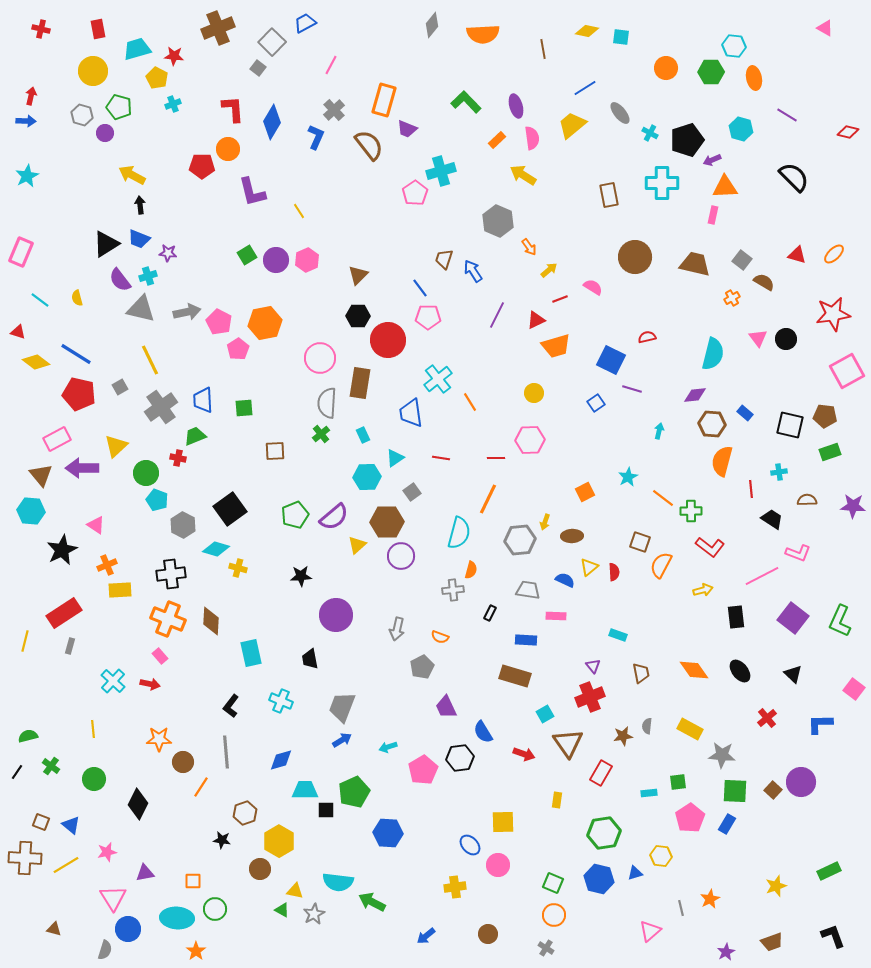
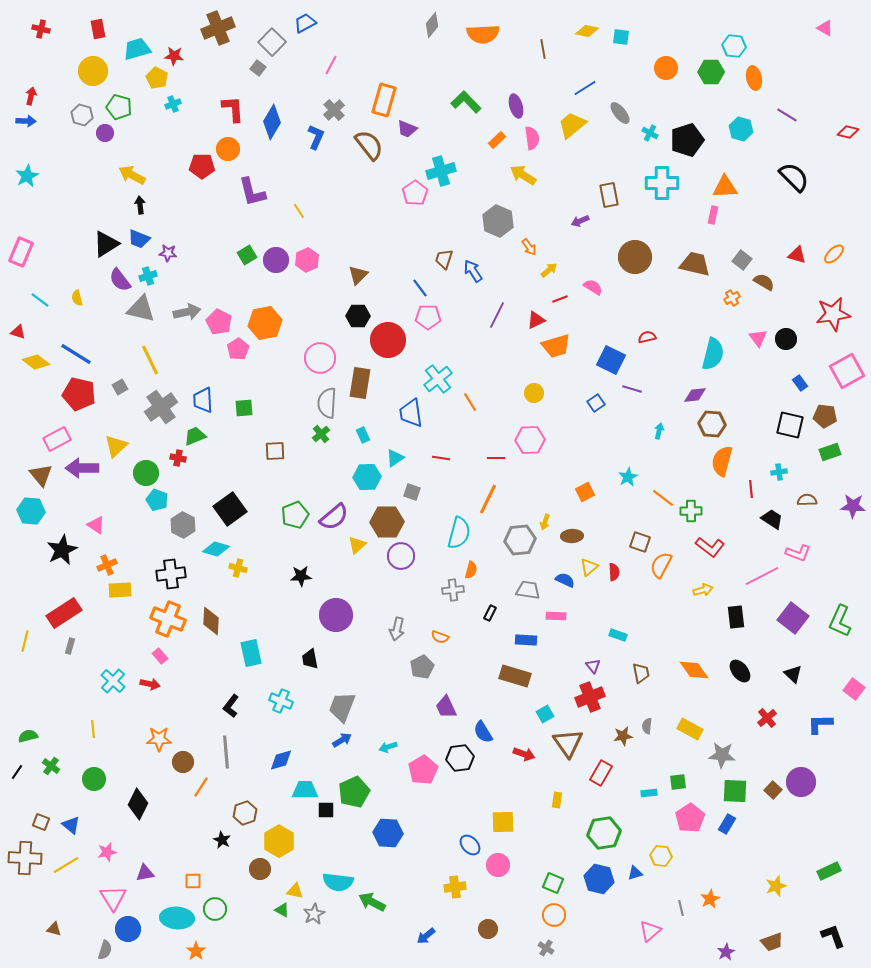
purple arrow at (712, 160): moved 132 px left, 61 px down
blue rectangle at (745, 413): moved 55 px right, 30 px up; rotated 14 degrees clockwise
gray square at (412, 492): rotated 36 degrees counterclockwise
black star at (222, 840): rotated 18 degrees clockwise
brown circle at (488, 934): moved 5 px up
